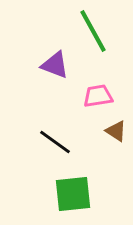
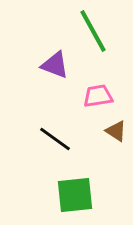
black line: moved 3 px up
green square: moved 2 px right, 1 px down
